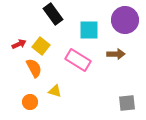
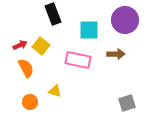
black rectangle: rotated 15 degrees clockwise
red arrow: moved 1 px right, 1 px down
pink rectangle: rotated 20 degrees counterclockwise
orange semicircle: moved 8 px left
gray square: rotated 12 degrees counterclockwise
